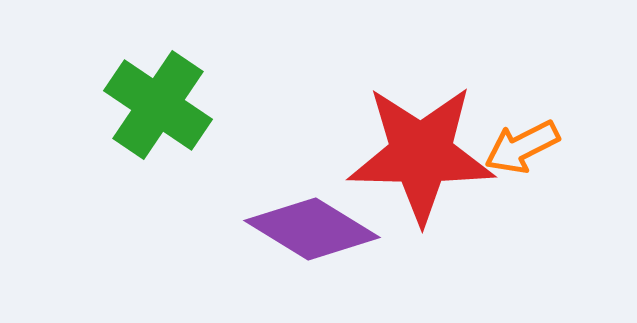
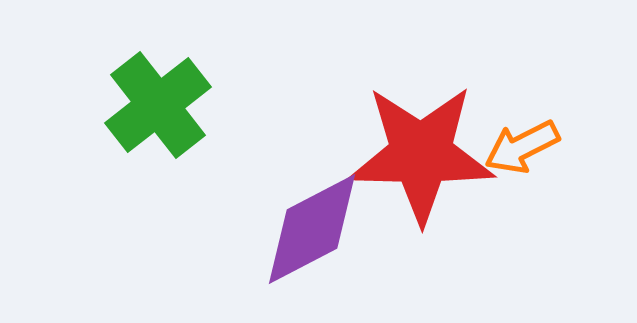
green cross: rotated 18 degrees clockwise
purple diamond: rotated 59 degrees counterclockwise
